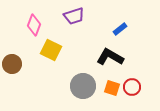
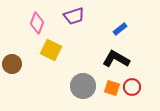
pink diamond: moved 3 px right, 2 px up
black L-shape: moved 6 px right, 2 px down
